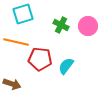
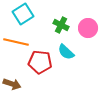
cyan square: rotated 15 degrees counterclockwise
pink circle: moved 2 px down
red pentagon: moved 3 px down
cyan semicircle: moved 14 px up; rotated 84 degrees counterclockwise
